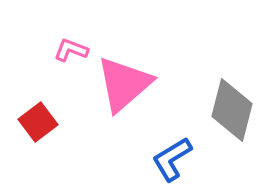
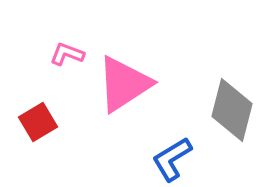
pink L-shape: moved 4 px left, 4 px down
pink triangle: rotated 8 degrees clockwise
red square: rotated 6 degrees clockwise
